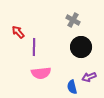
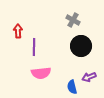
red arrow: moved 1 px up; rotated 40 degrees clockwise
black circle: moved 1 px up
